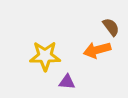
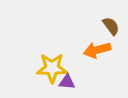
brown semicircle: moved 1 px up
yellow star: moved 7 px right, 12 px down
